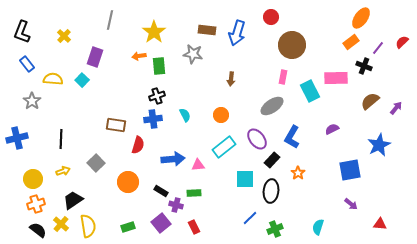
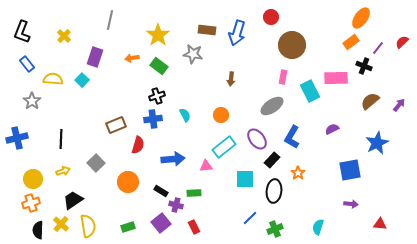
yellow star at (154, 32): moved 4 px right, 3 px down
orange arrow at (139, 56): moved 7 px left, 2 px down
green rectangle at (159, 66): rotated 48 degrees counterclockwise
purple arrow at (396, 108): moved 3 px right, 3 px up
brown rectangle at (116, 125): rotated 30 degrees counterclockwise
blue star at (379, 145): moved 2 px left, 2 px up
pink triangle at (198, 165): moved 8 px right, 1 px down
black ellipse at (271, 191): moved 3 px right
orange cross at (36, 204): moved 5 px left, 1 px up
purple arrow at (351, 204): rotated 32 degrees counterclockwise
black semicircle at (38, 230): rotated 126 degrees counterclockwise
